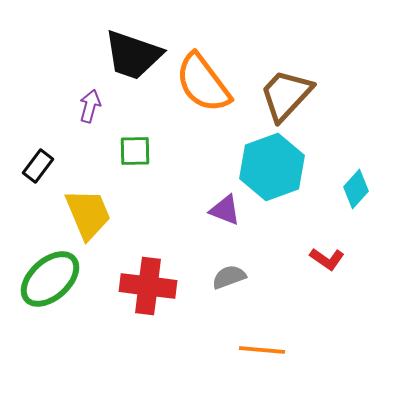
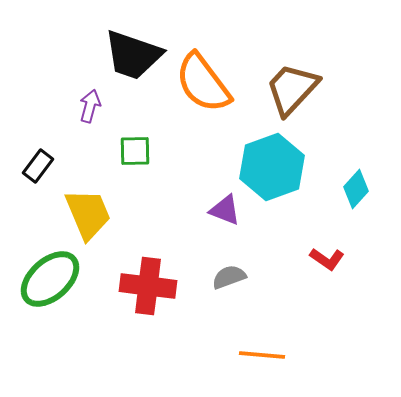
brown trapezoid: moved 6 px right, 6 px up
orange line: moved 5 px down
